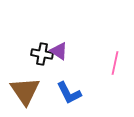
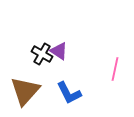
black cross: rotated 20 degrees clockwise
pink line: moved 6 px down
brown triangle: rotated 16 degrees clockwise
